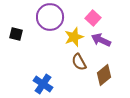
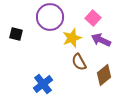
yellow star: moved 2 px left, 1 px down
blue cross: rotated 18 degrees clockwise
